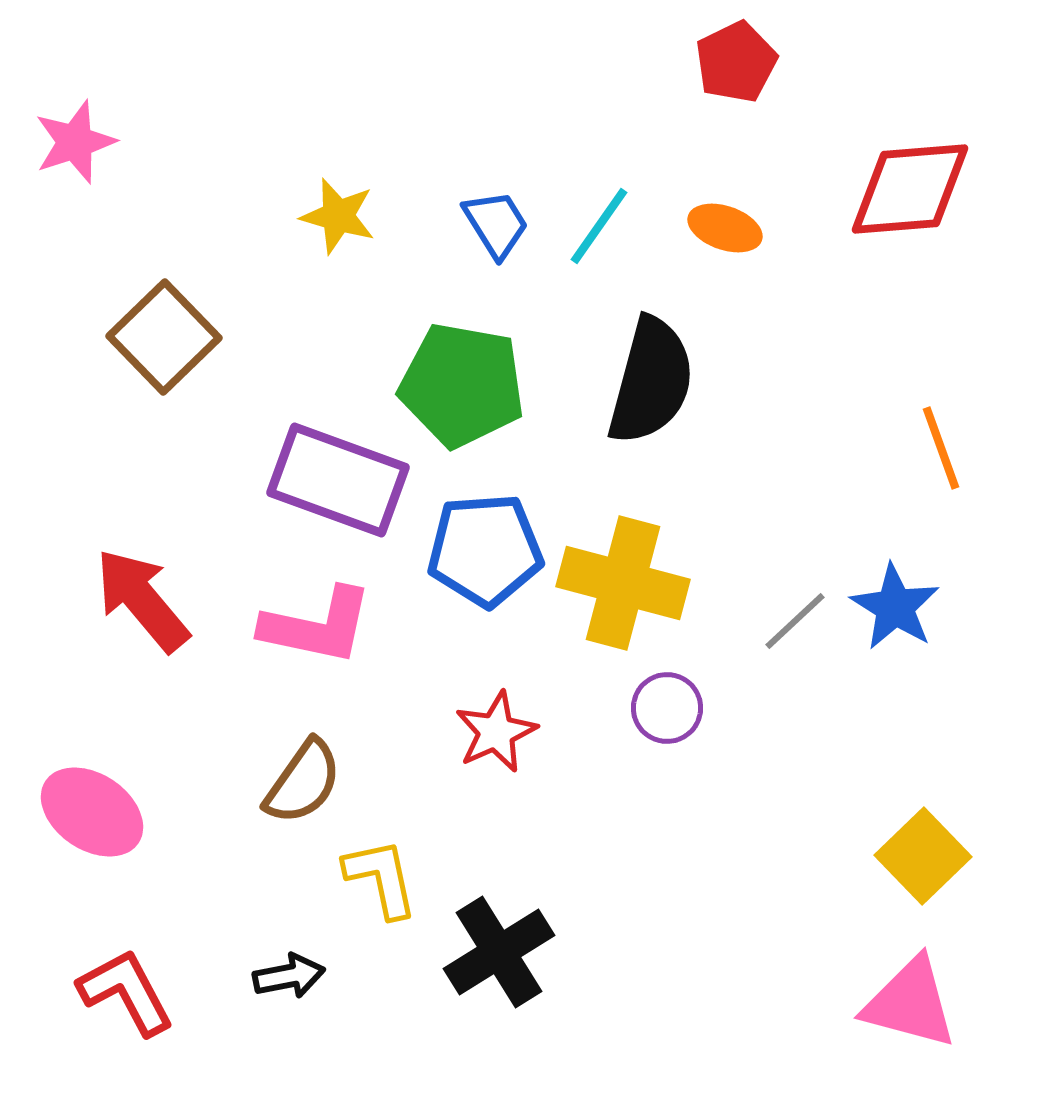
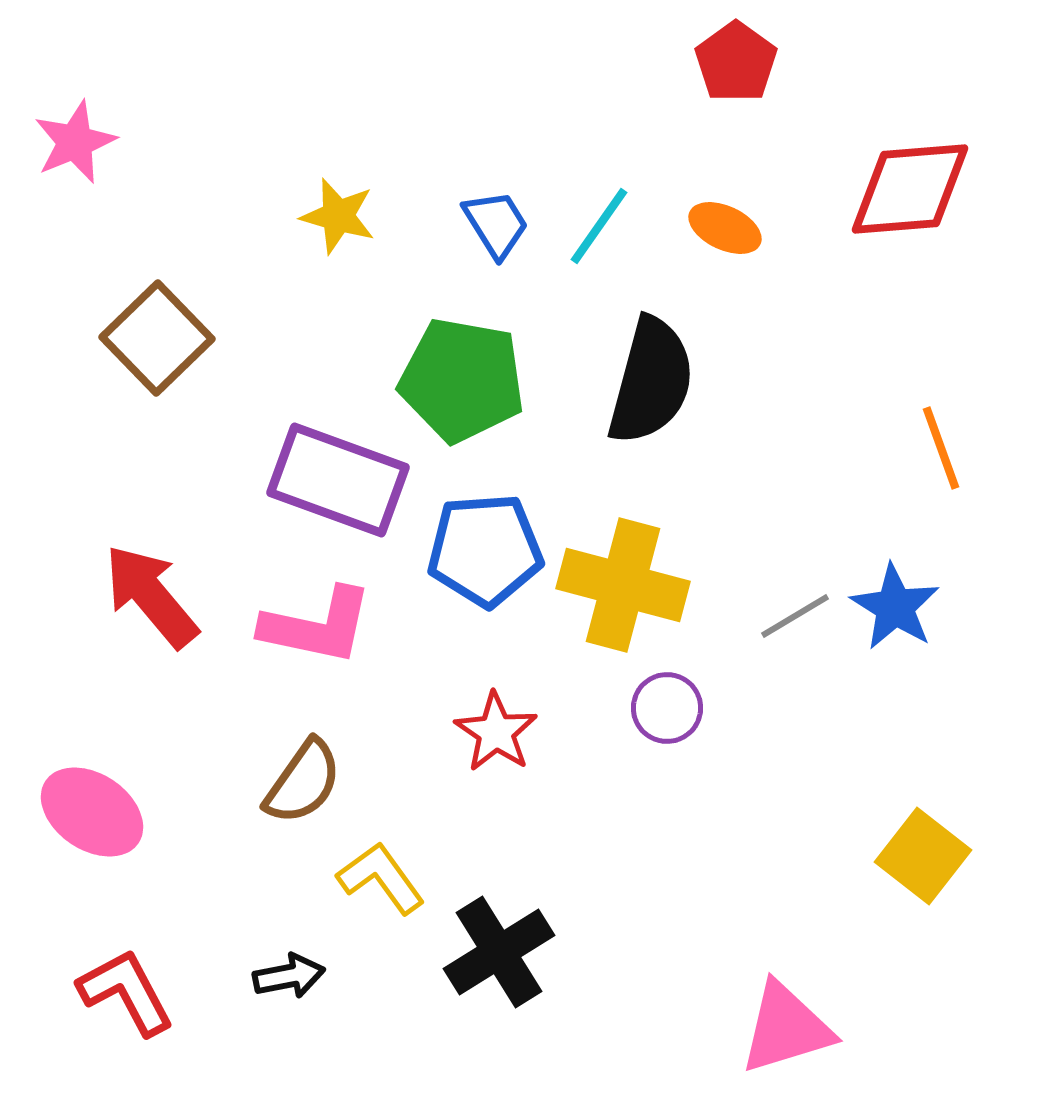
red pentagon: rotated 10 degrees counterclockwise
pink star: rotated 4 degrees counterclockwise
orange ellipse: rotated 6 degrees clockwise
brown square: moved 7 px left, 1 px down
green pentagon: moved 5 px up
yellow cross: moved 2 px down
red arrow: moved 9 px right, 4 px up
gray line: moved 5 px up; rotated 12 degrees clockwise
red star: rotated 14 degrees counterclockwise
yellow square: rotated 8 degrees counterclockwise
yellow L-shape: rotated 24 degrees counterclockwise
pink triangle: moved 124 px left, 25 px down; rotated 32 degrees counterclockwise
